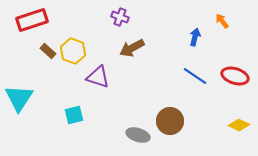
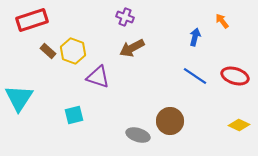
purple cross: moved 5 px right
